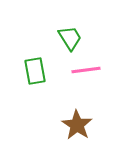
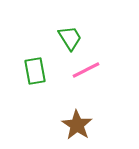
pink line: rotated 20 degrees counterclockwise
